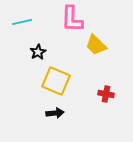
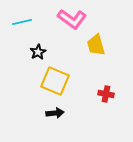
pink L-shape: rotated 56 degrees counterclockwise
yellow trapezoid: rotated 30 degrees clockwise
yellow square: moved 1 px left
